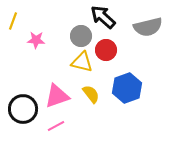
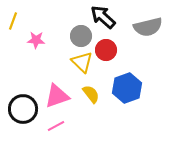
yellow triangle: rotated 30 degrees clockwise
